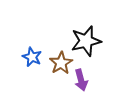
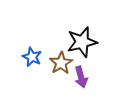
black star: moved 4 px left, 1 px down
purple arrow: moved 3 px up
